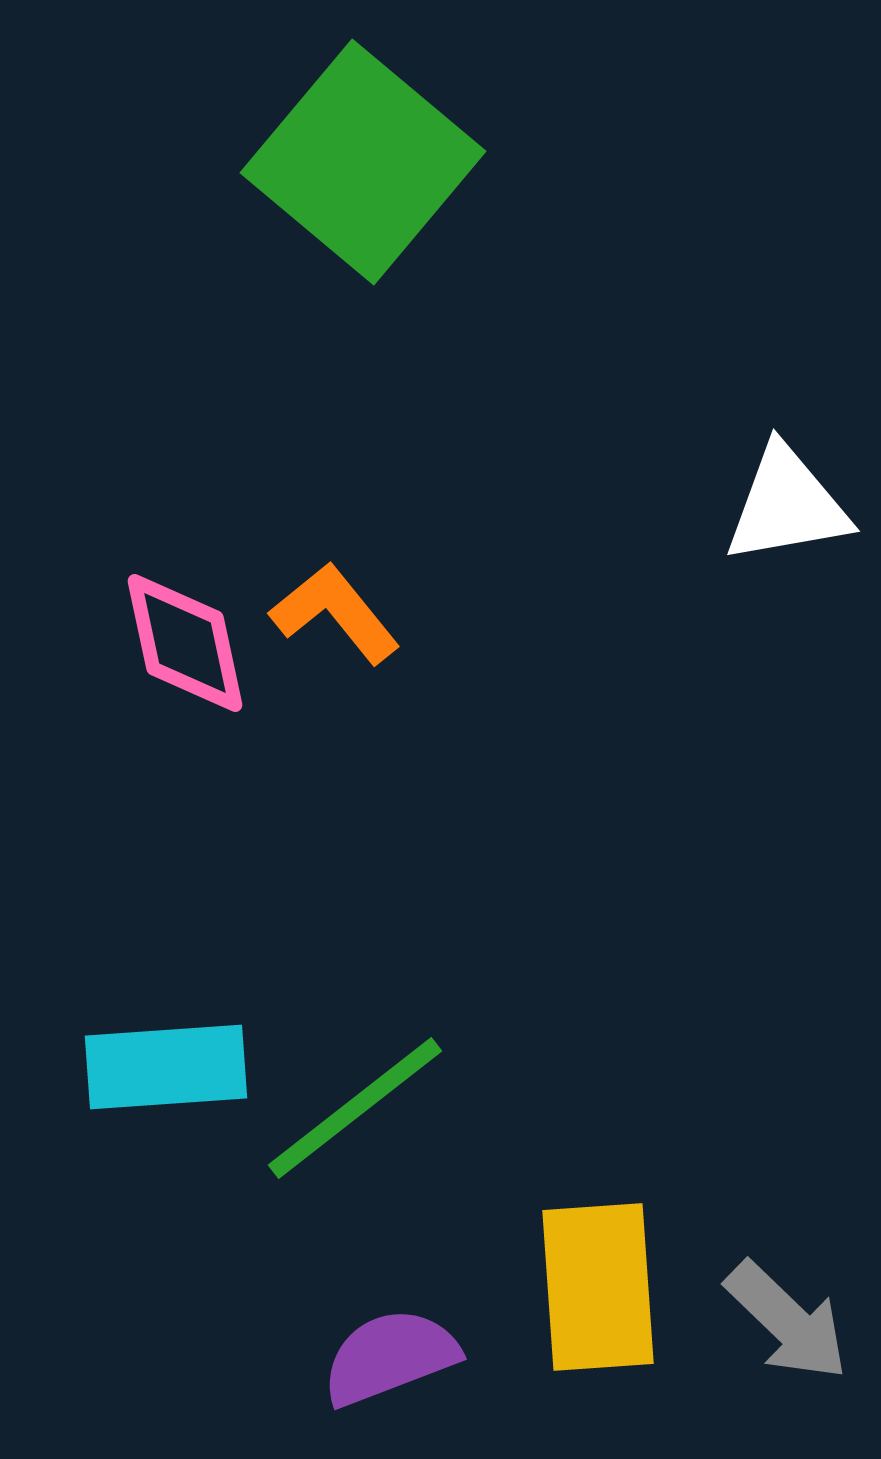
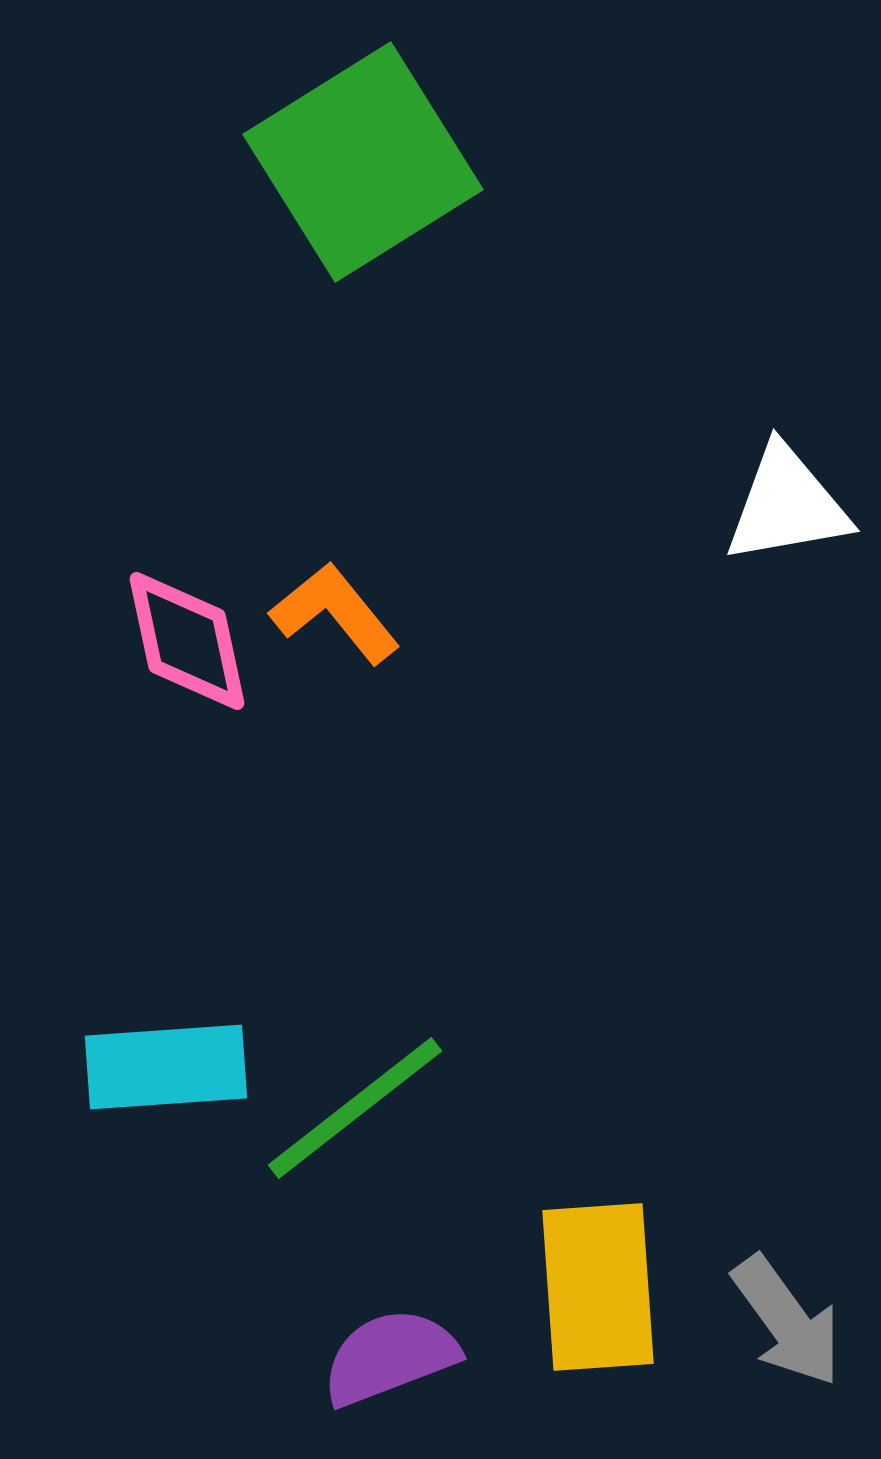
green square: rotated 18 degrees clockwise
pink diamond: moved 2 px right, 2 px up
gray arrow: rotated 10 degrees clockwise
